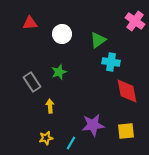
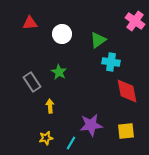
green star: rotated 21 degrees counterclockwise
purple star: moved 2 px left
